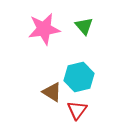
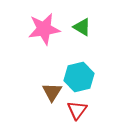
green triangle: moved 2 px left, 1 px down; rotated 18 degrees counterclockwise
brown triangle: rotated 30 degrees clockwise
